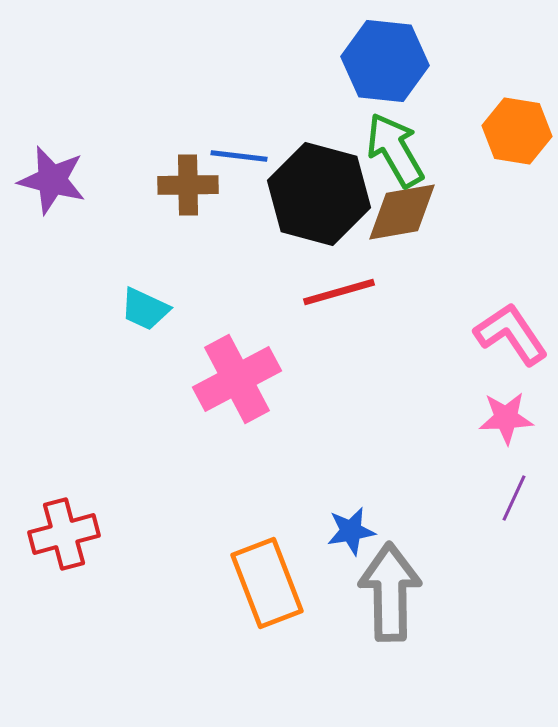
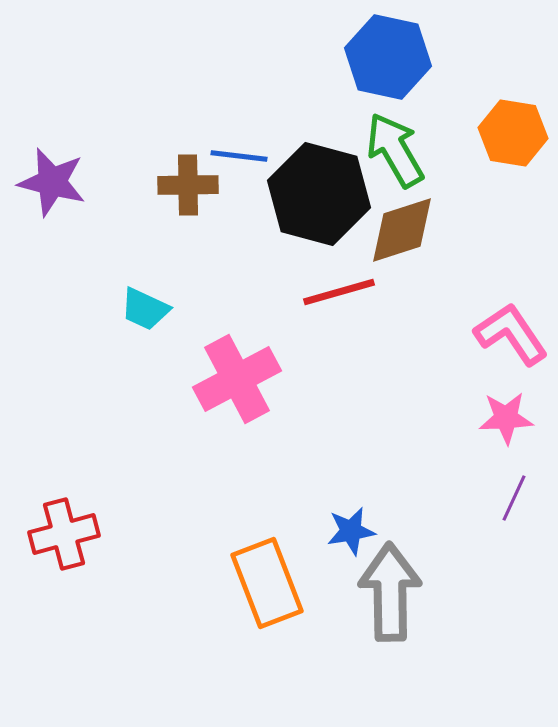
blue hexagon: moved 3 px right, 4 px up; rotated 6 degrees clockwise
orange hexagon: moved 4 px left, 2 px down
purple star: moved 2 px down
brown diamond: moved 18 px down; rotated 8 degrees counterclockwise
